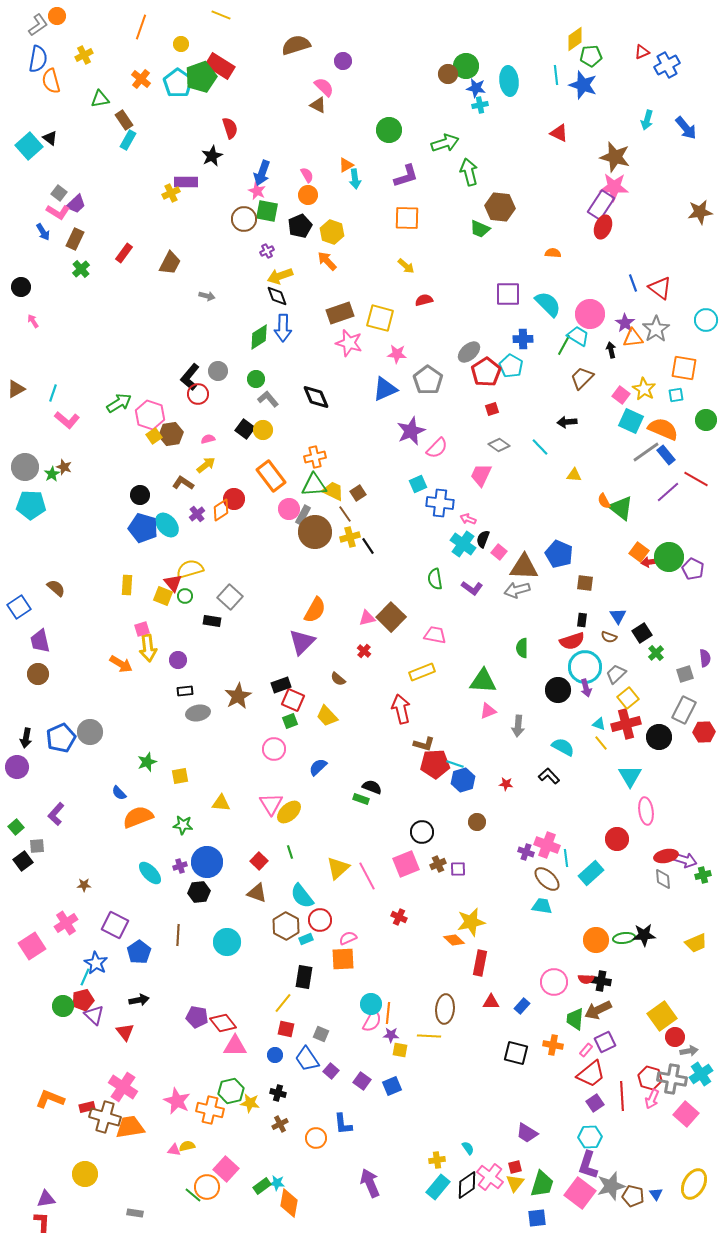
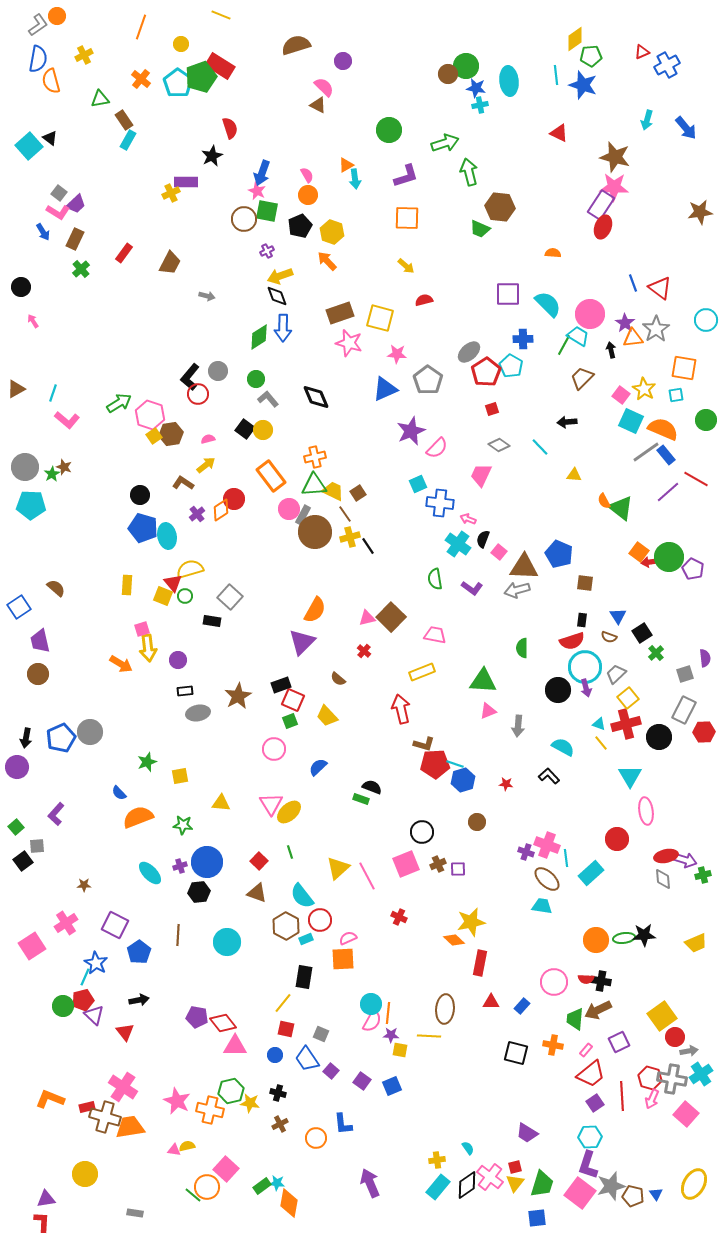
cyan ellipse at (167, 525): moved 11 px down; rotated 30 degrees clockwise
cyan cross at (463, 544): moved 5 px left
purple square at (605, 1042): moved 14 px right
